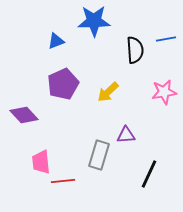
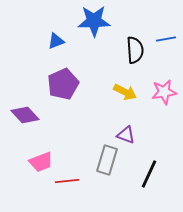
yellow arrow: moved 17 px right; rotated 110 degrees counterclockwise
purple diamond: moved 1 px right
purple triangle: rotated 24 degrees clockwise
gray rectangle: moved 8 px right, 5 px down
pink trapezoid: rotated 105 degrees counterclockwise
red line: moved 4 px right
